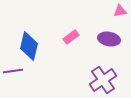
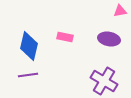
pink rectangle: moved 6 px left; rotated 49 degrees clockwise
purple line: moved 15 px right, 4 px down
purple cross: moved 1 px right, 1 px down; rotated 24 degrees counterclockwise
